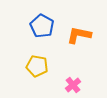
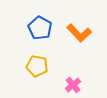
blue pentagon: moved 2 px left, 2 px down
orange L-shape: moved 2 px up; rotated 145 degrees counterclockwise
